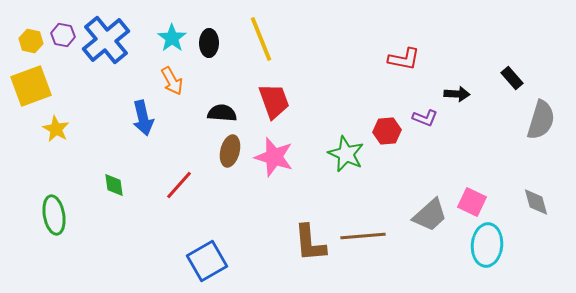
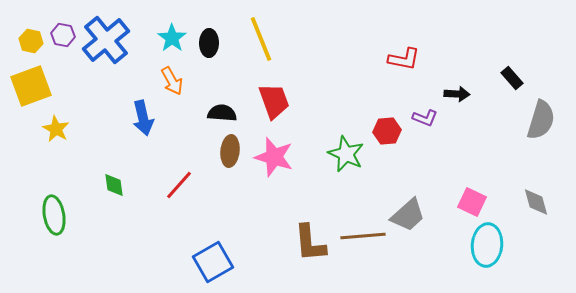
brown ellipse: rotated 8 degrees counterclockwise
gray trapezoid: moved 22 px left
blue square: moved 6 px right, 1 px down
